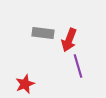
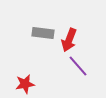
purple line: rotated 25 degrees counterclockwise
red star: rotated 12 degrees clockwise
